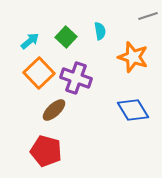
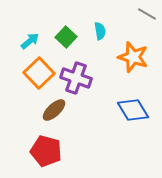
gray line: moved 1 px left, 2 px up; rotated 48 degrees clockwise
